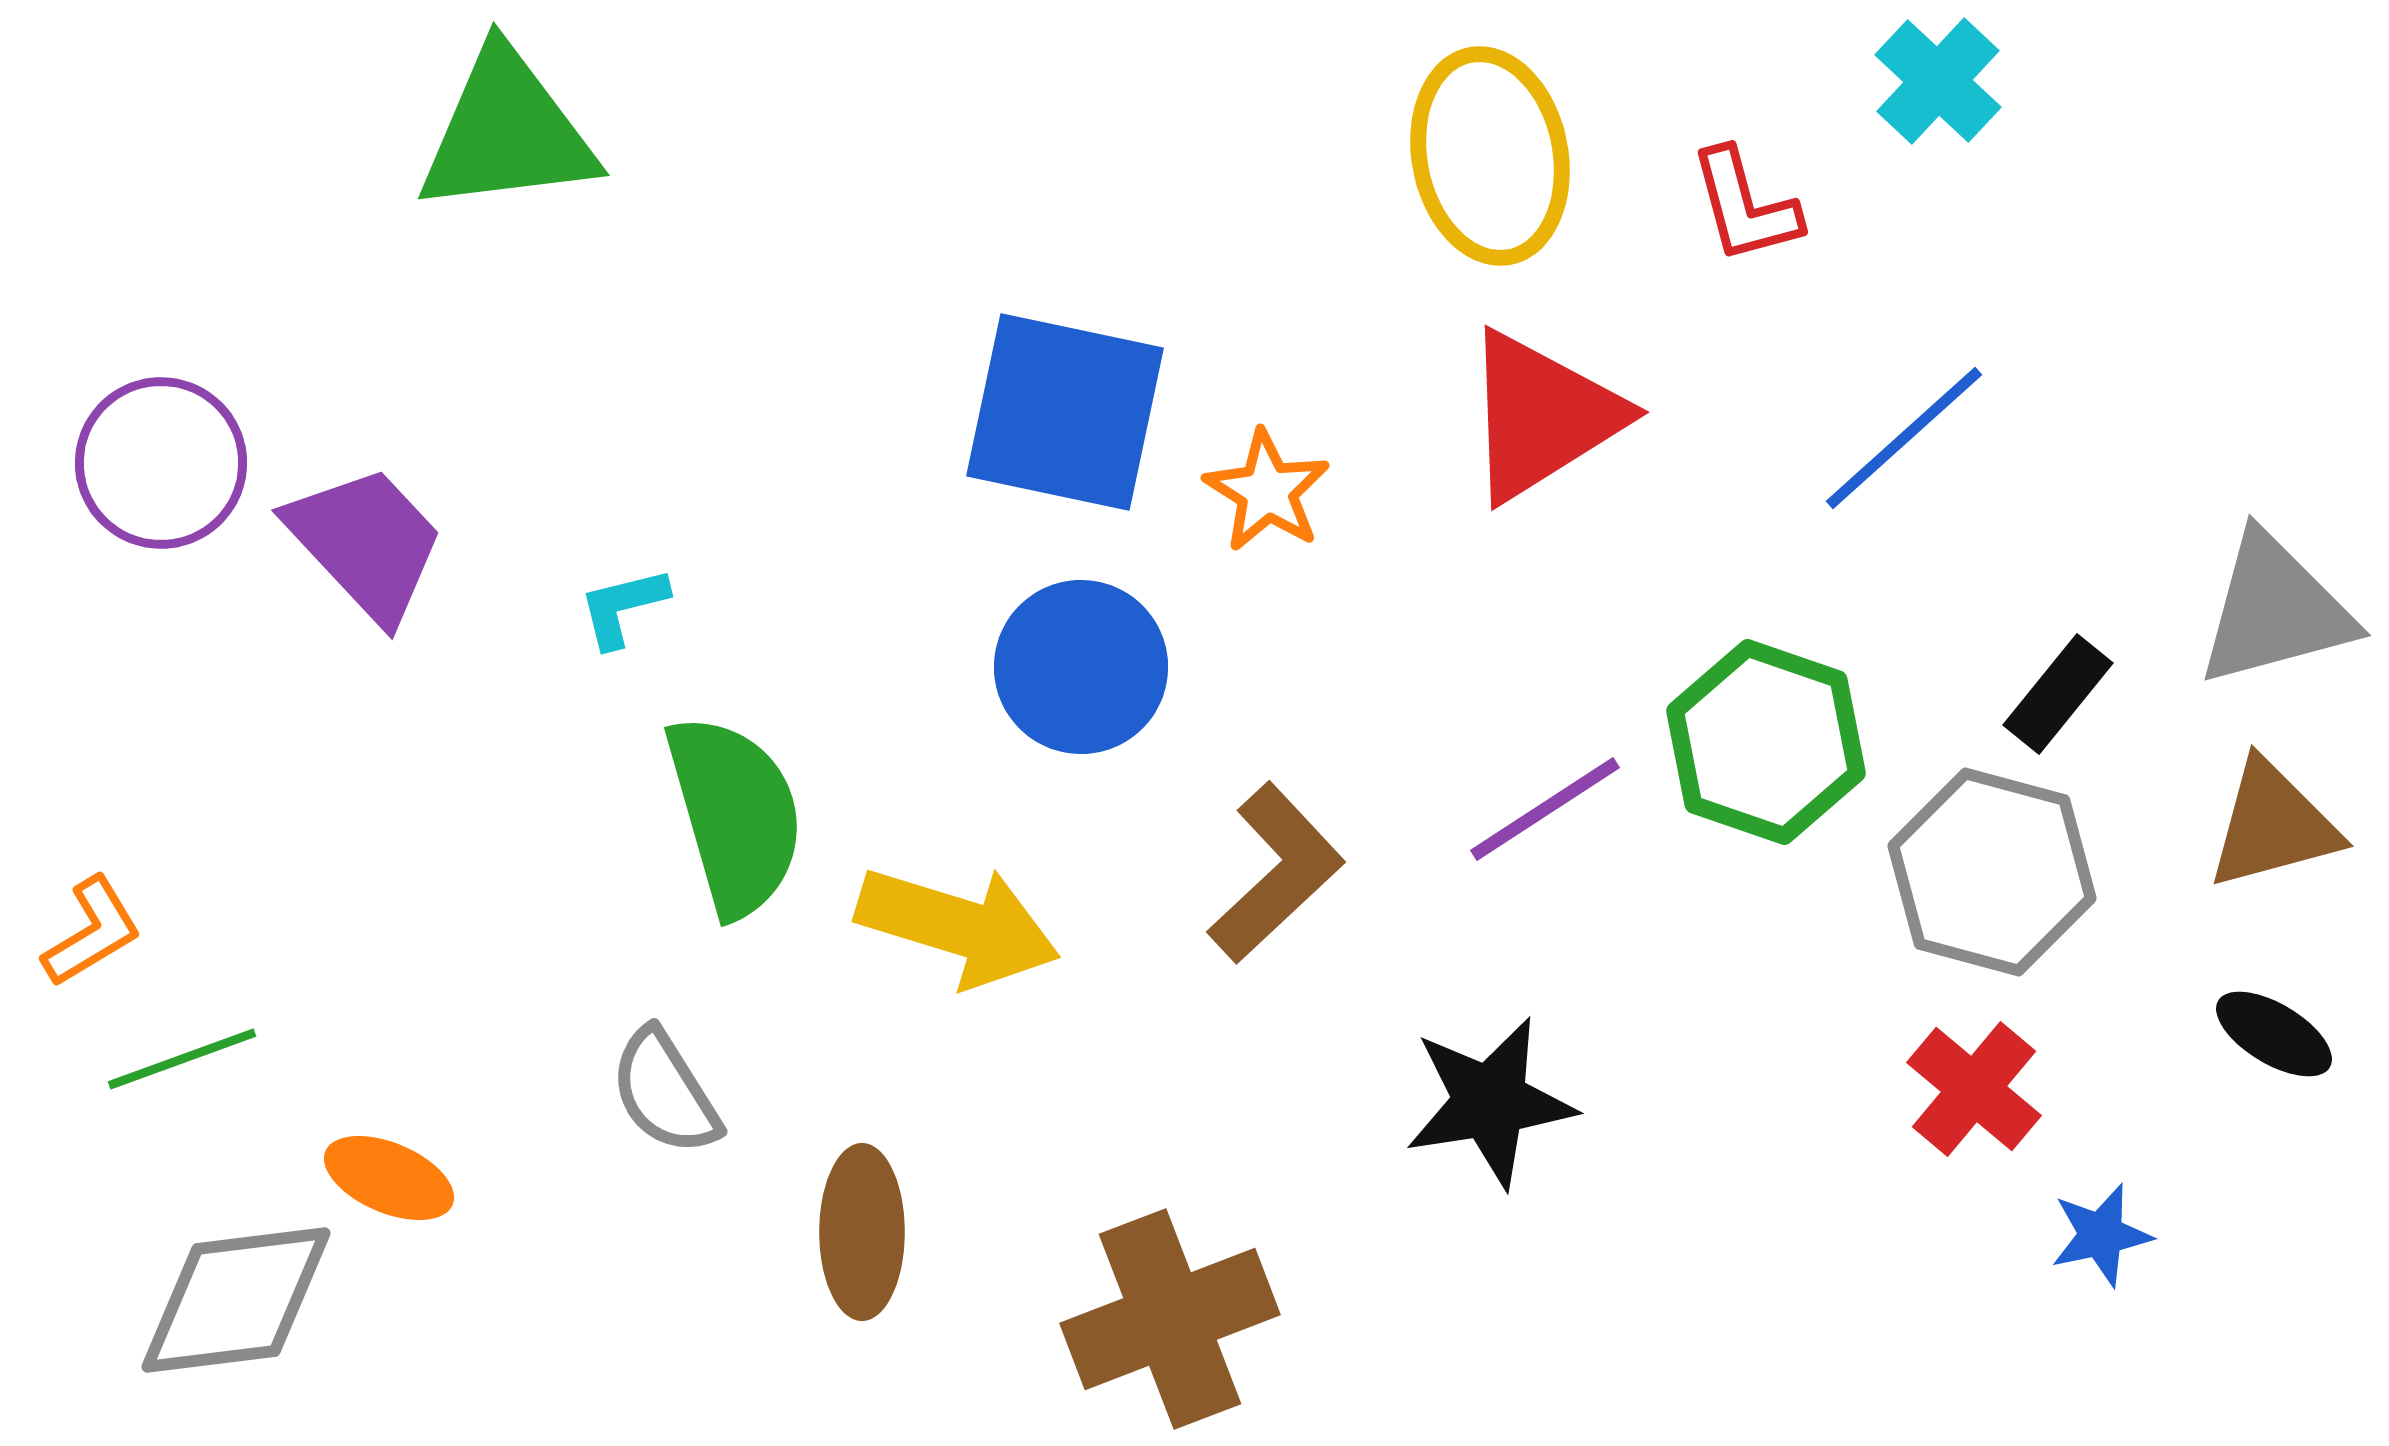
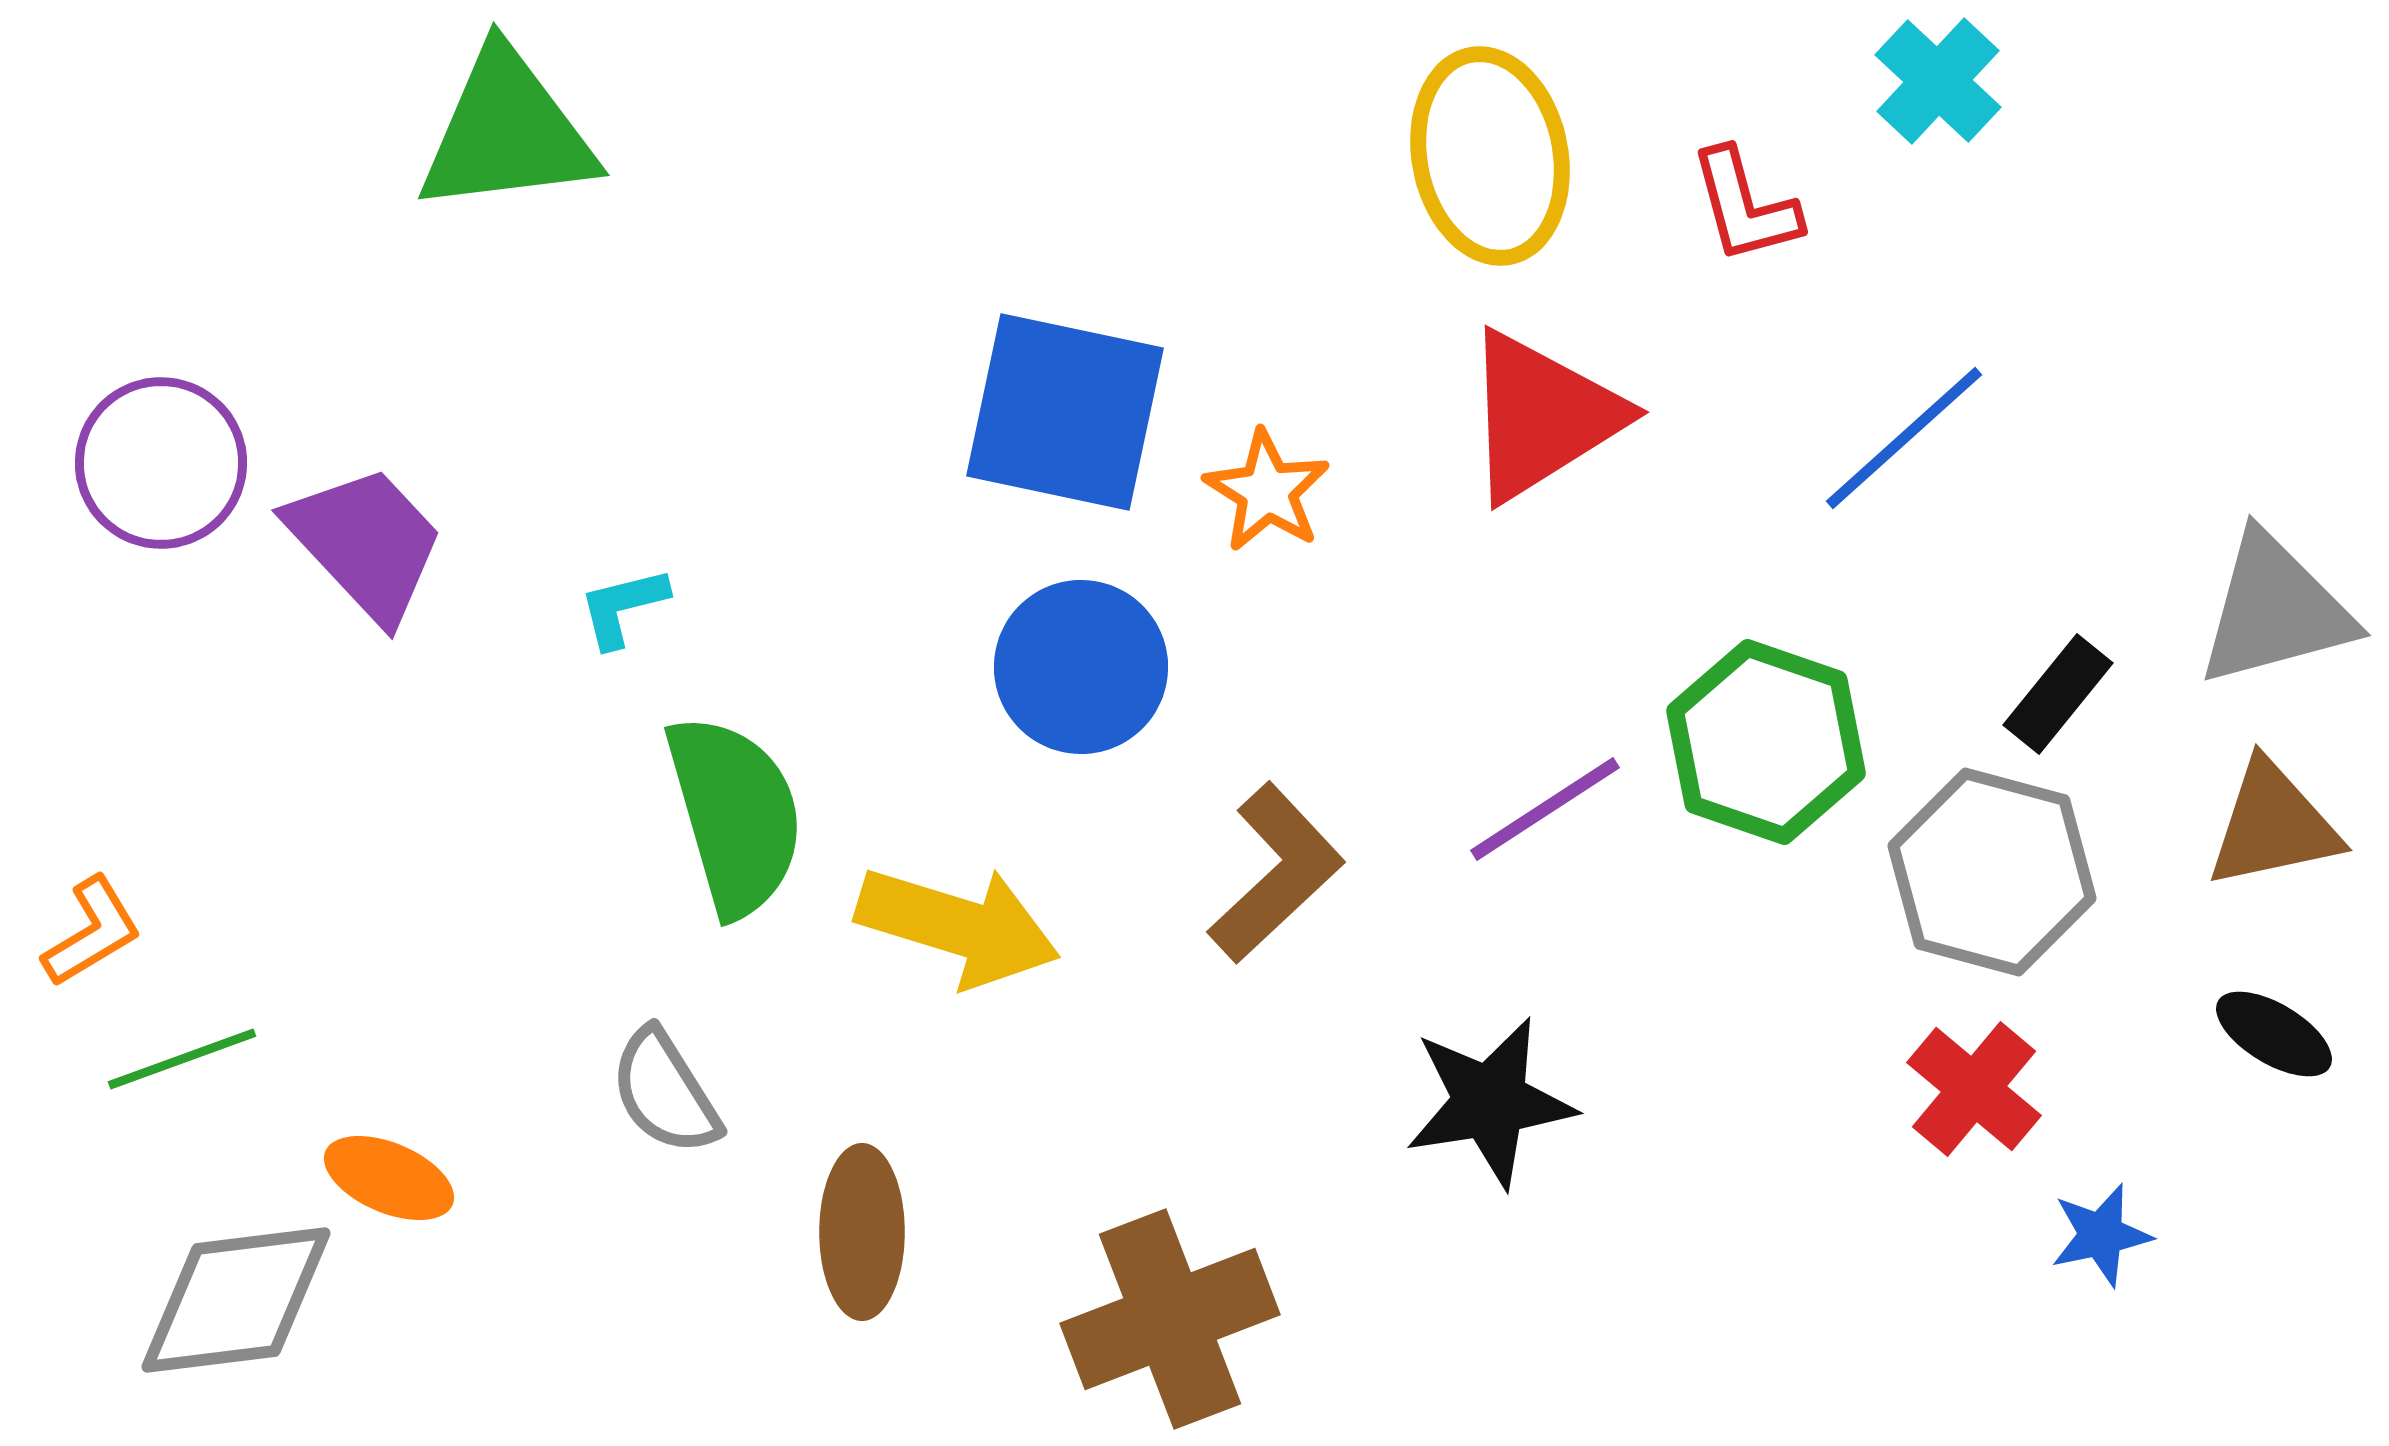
brown triangle: rotated 3 degrees clockwise
